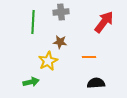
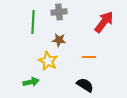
gray cross: moved 2 px left
brown star: moved 1 px left, 2 px up
yellow star: rotated 18 degrees counterclockwise
black semicircle: moved 11 px left, 2 px down; rotated 36 degrees clockwise
